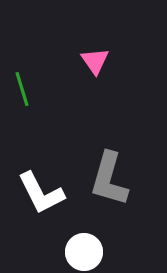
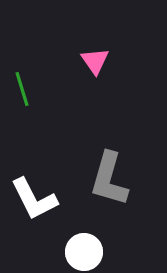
white L-shape: moved 7 px left, 6 px down
